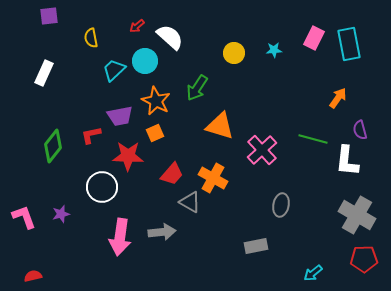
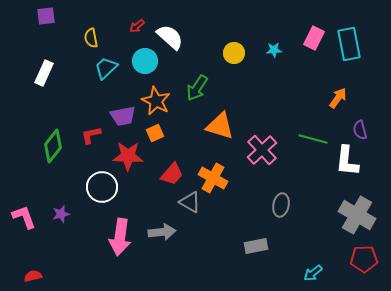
purple square: moved 3 px left
cyan trapezoid: moved 8 px left, 2 px up
purple trapezoid: moved 3 px right
